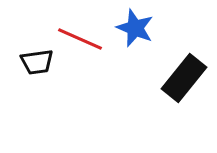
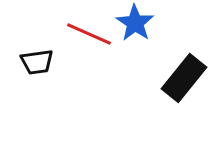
blue star: moved 5 px up; rotated 12 degrees clockwise
red line: moved 9 px right, 5 px up
